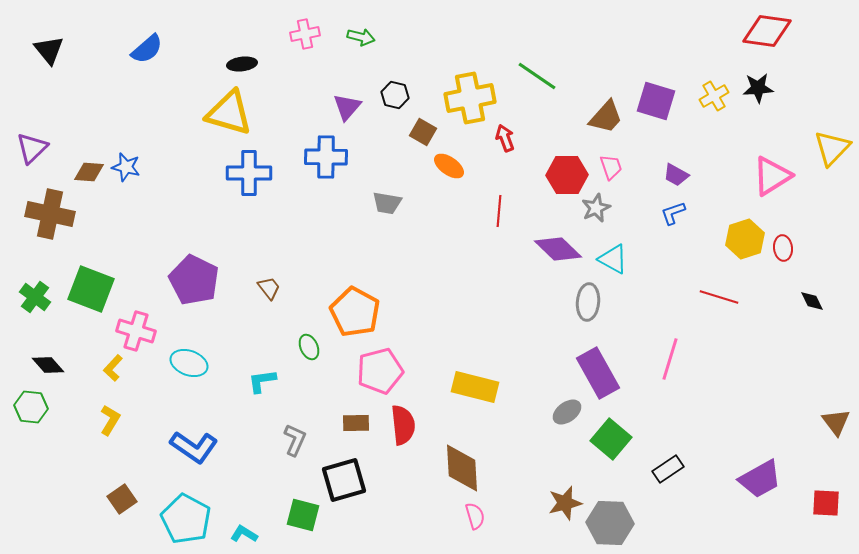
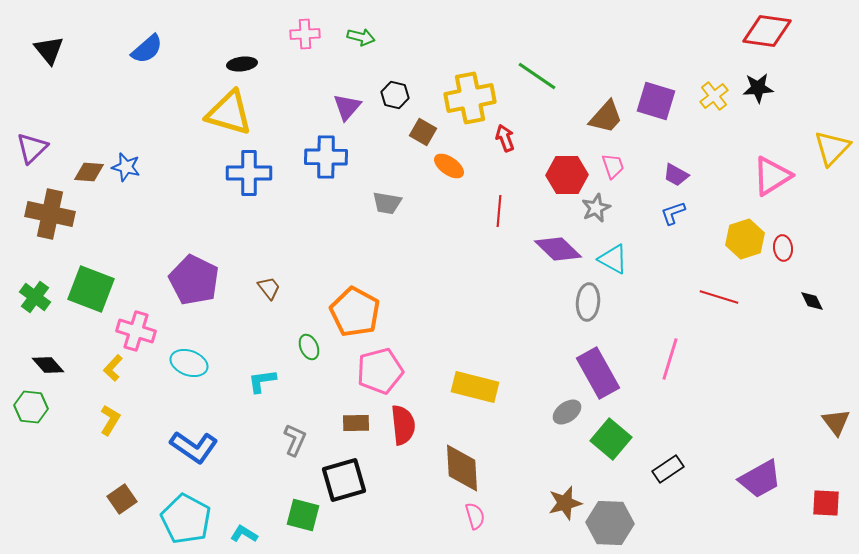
pink cross at (305, 34): rotated 8 degrees clockwise
yellow cross at (714, 96): rotated 8 degrees counterclockwise
pink trapezoid at (611, 167): moved 2 px right, 1 px up
